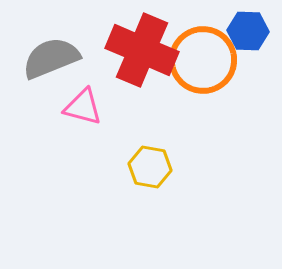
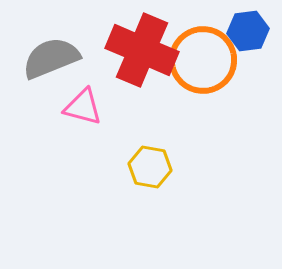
blue hexagon: rotated 9 degrees counterclockwise
